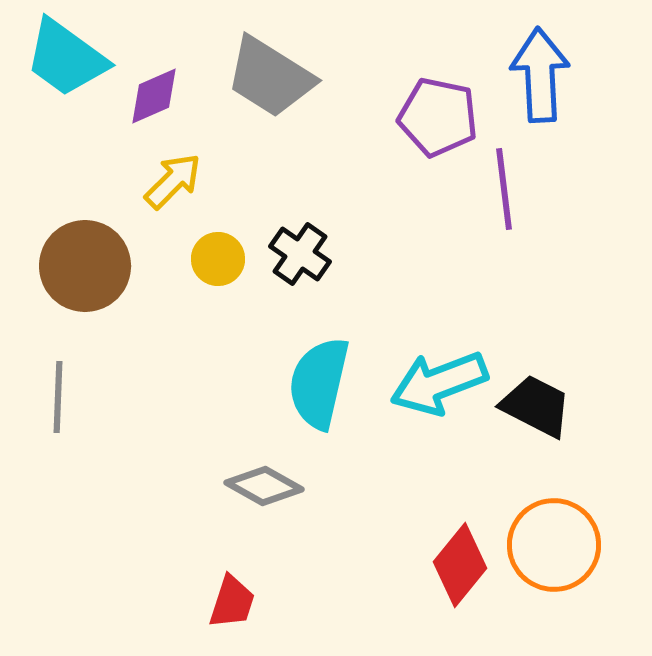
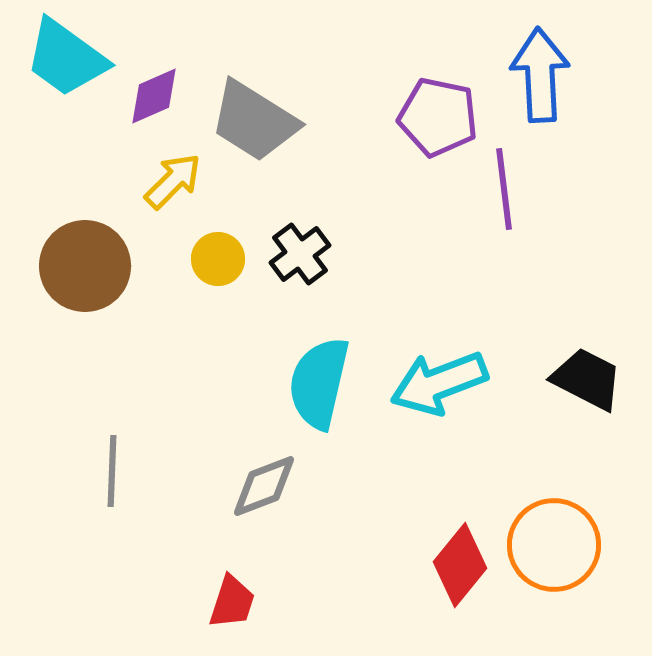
gray trapezoid: moved 16 px left, 44 px down
black cross: rotated 18 degrees clockwise
gray line: moved 54 px right, 74 px down
black trapezoid: moved 51 px right, 27 px up
gray diamond: rotated 50 degrees counterclockwise
